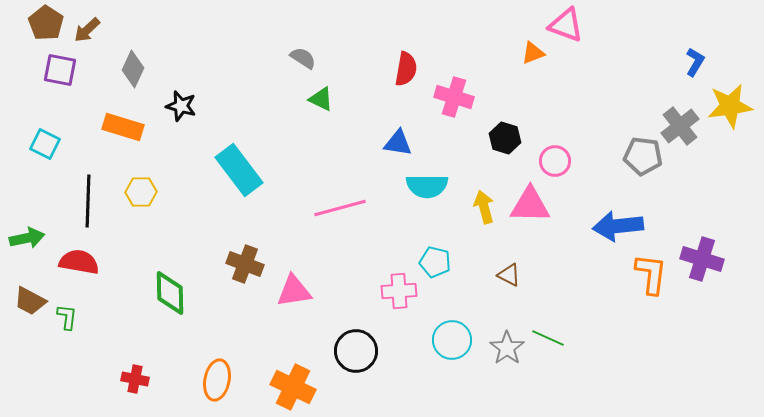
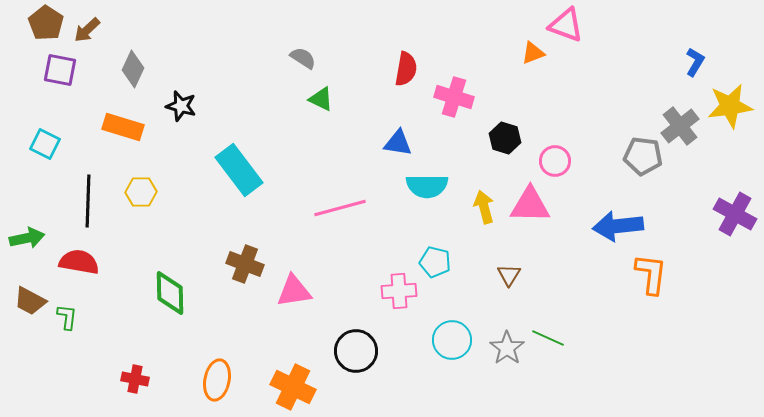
purple cross at (702, 259): moved 33 px right, 45 px up; rotated 12 degrees clockwise
brown triangle at (509, 275): rotated 35 degrees clockwise
